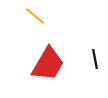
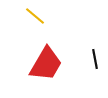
red trapezoid: moved 2 px left
